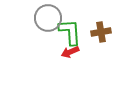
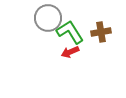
green L-shape: rotated 28 degrees counterclockwise
